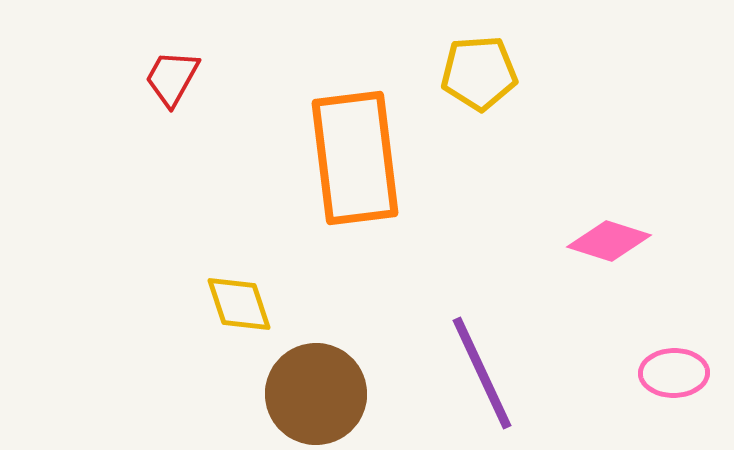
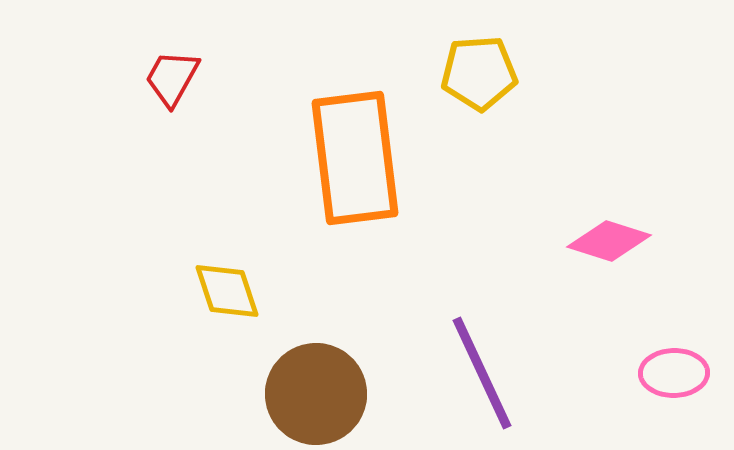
yellow diamond: moved 12 px left, 13 px up
